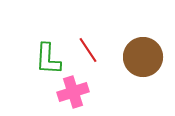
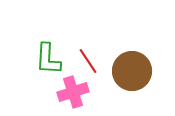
red line: moved 11 px down
brown circle: moved 11 px left, 14 px down
